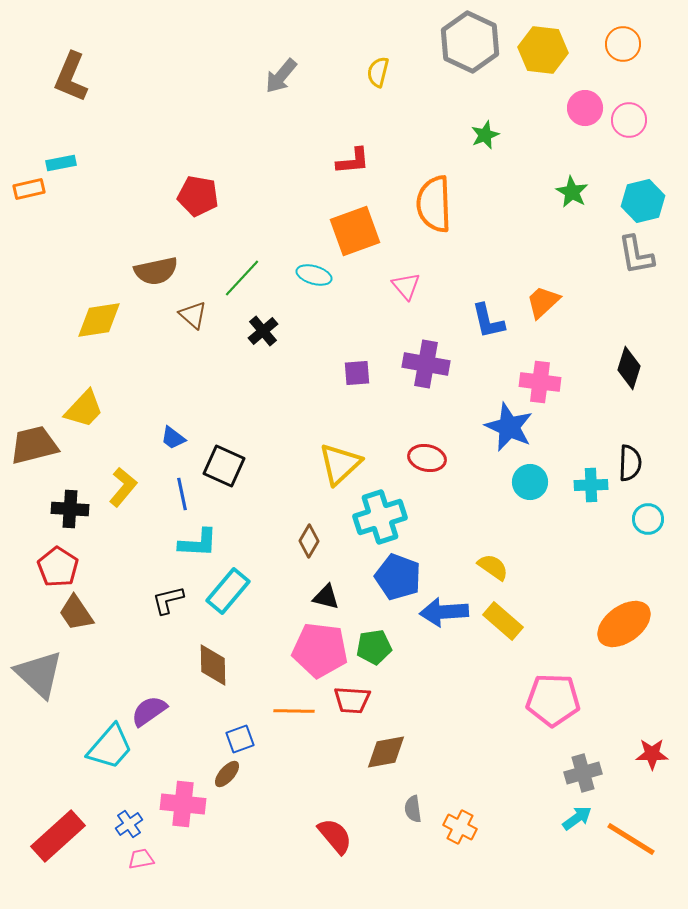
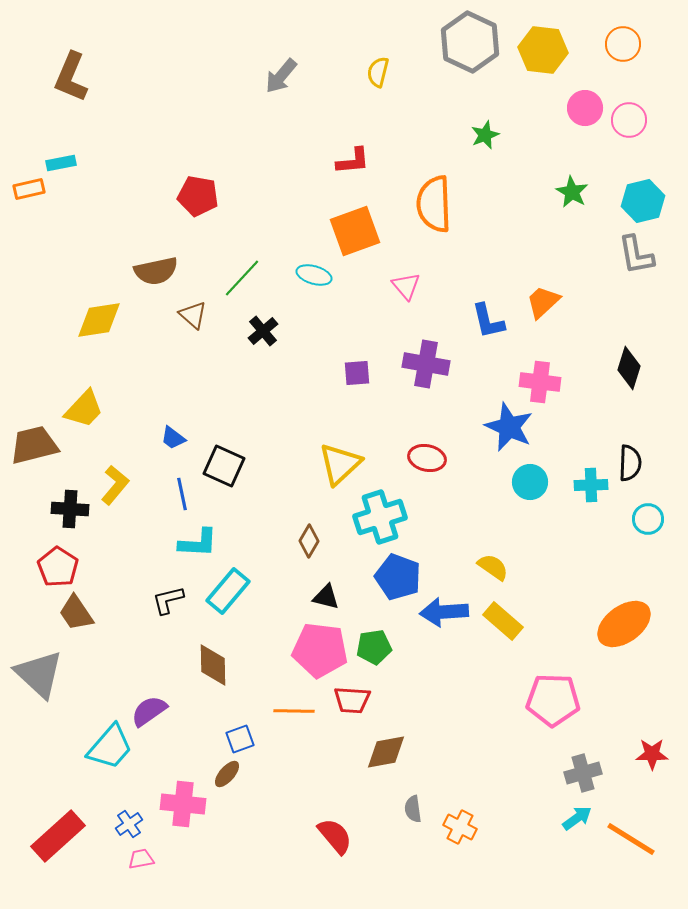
yellow L-shape at (123, 487): moved 8 px left, 2 px up
